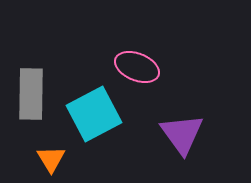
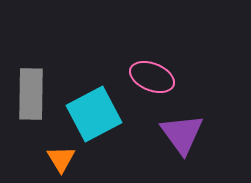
pink ellipse: moved 15 px right, 10 px down
orange triangle: moved 10 px right
